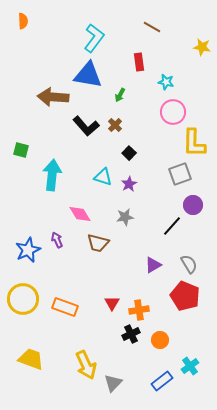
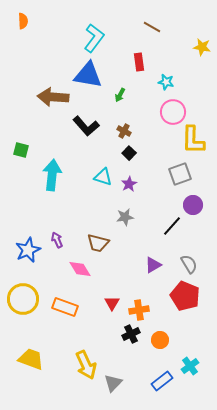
brown cross: moved 9 px right, 6 px down; rotated 16 degrees counterclockwise
yellow L-shape: moved 1 px left, 3 px up
pink diamond: moved 55 px down
